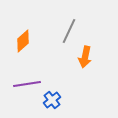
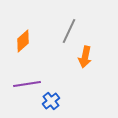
blue cross: moved 1 px left, 1 px down
